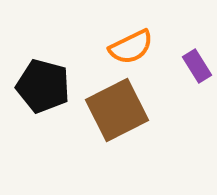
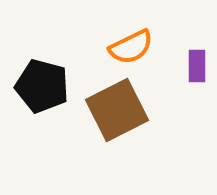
purple rectangle: rotated 32 degrees clockwise
black pentagon: moved 1 px left
